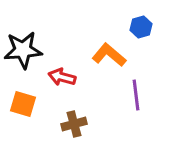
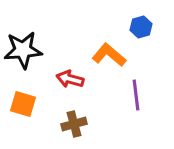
red arrow: moved 8 px right, 2 px down
